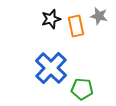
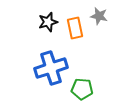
black star: moved 3 px left, 3 px down
orange rectangle: moved 1 px left, 2 px down
blue cross: rotated 28 degrees clockwise
